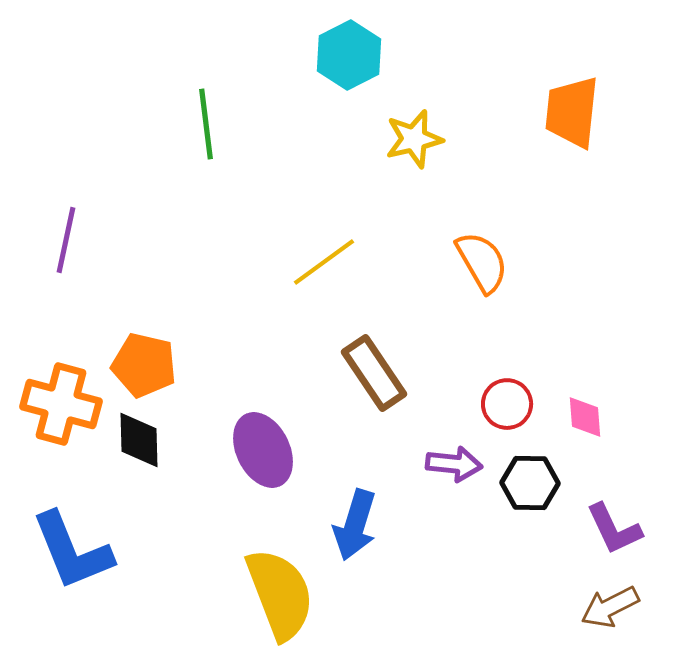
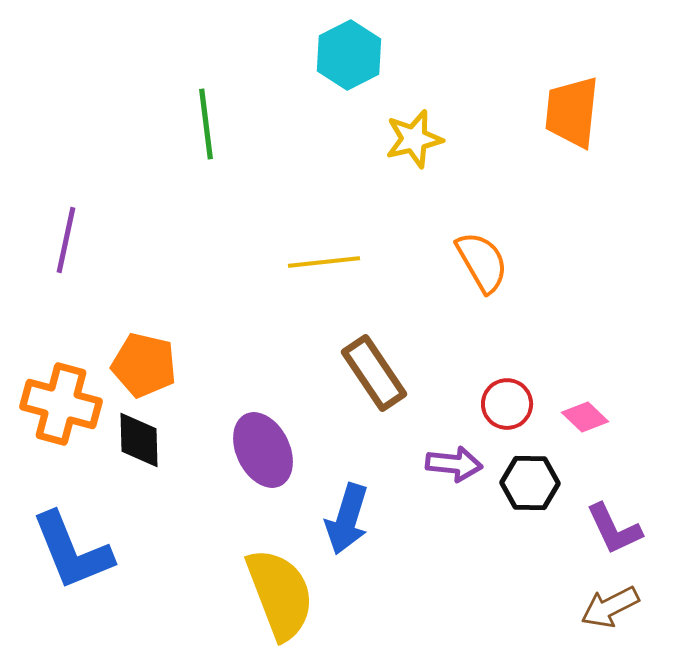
yellow line: rotated 30 degrees clockwise
pink diamond: rotated 42 degrees counterclockwise
blue arrow: moved 8 px left, 6 px up
